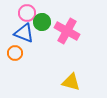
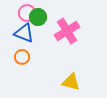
green circle: moved 4 px left, 5 px up
pink cross: rotated 30 degrees clockwise
orange circle: moved 7 px right, 4 px down
